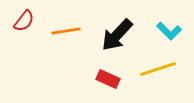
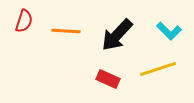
red semicircle: rotated 20 degrees counterclockwise
orange line: rotated 12 degrees clockwise
